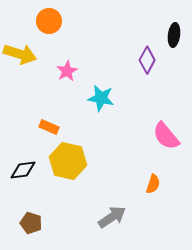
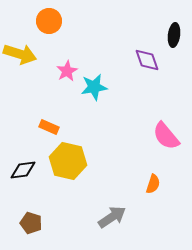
purple diamond: rotated 48 degrees counterclockwise
cyan star: moved 7 px left, 11 px up; rotated 20 degrees counterclockwise
